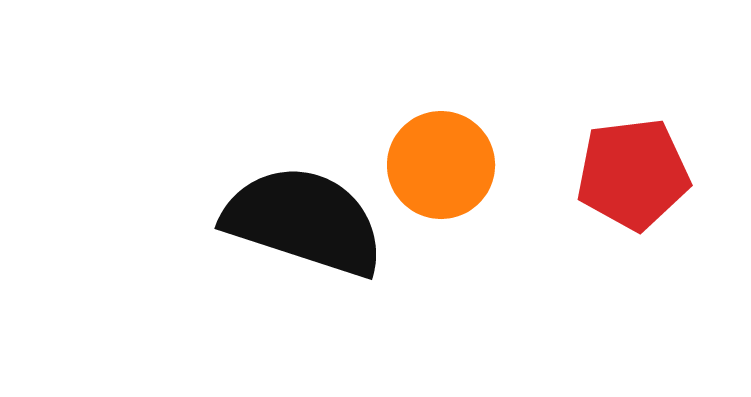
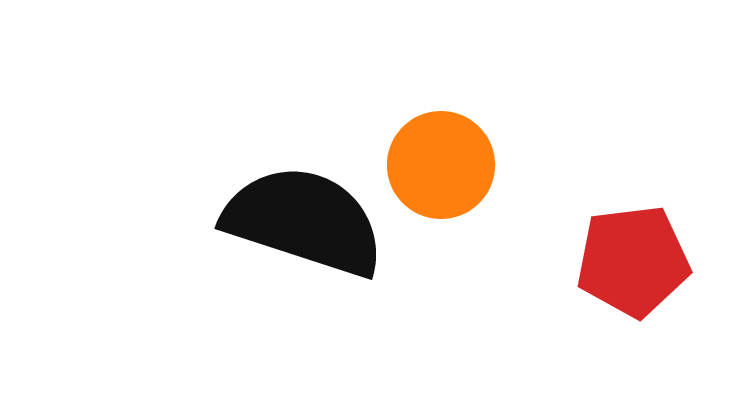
red pentagon: moved 87 px down
